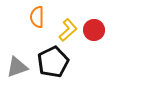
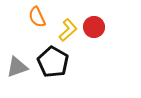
orange semicircle: rotated 25 degrees counterclockwise
red circle: moved 3 px up
black pentagon: rotated 16 degrees counterclockwise
